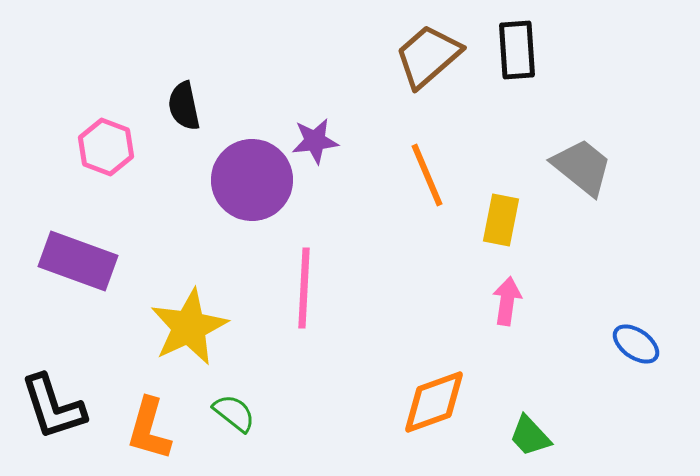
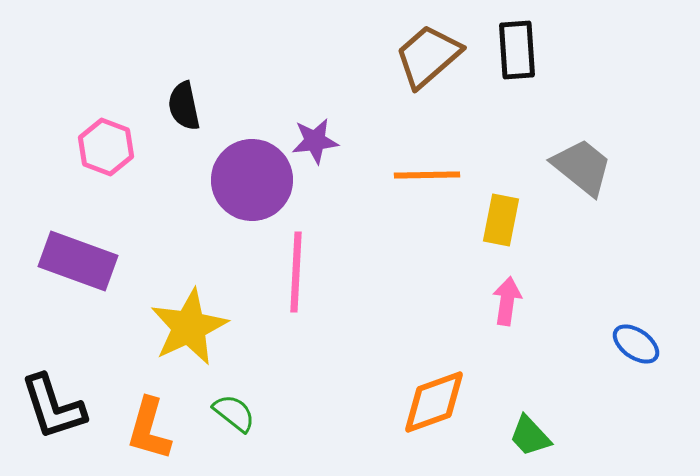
orange line: rotated 68 degrees counterclockwise
pink line: moved 8 px left, 16 px up
